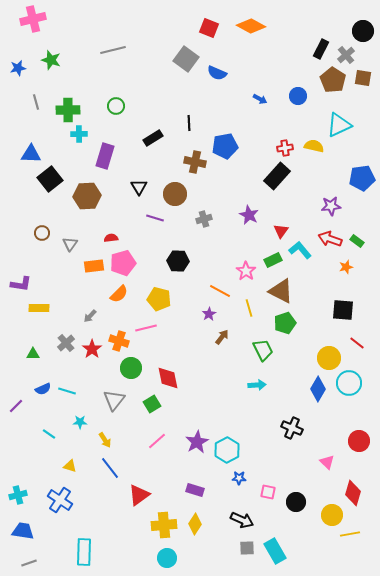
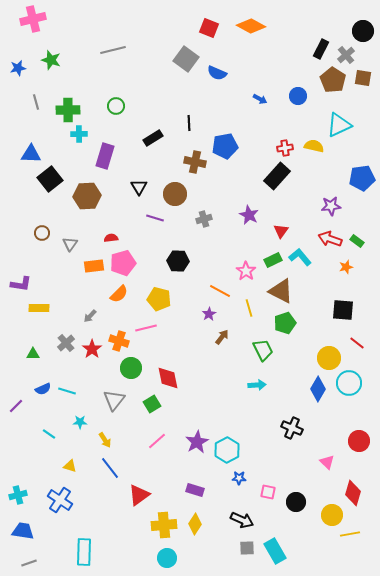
cyan L-shape at (300, 250): moved 7 px down
